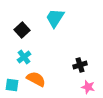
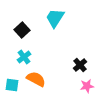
black cross: rotated 24 degrees counterclockwise
pink star: moved 1 px left, 1 px up; rotated 24 degrees counterclockwise
